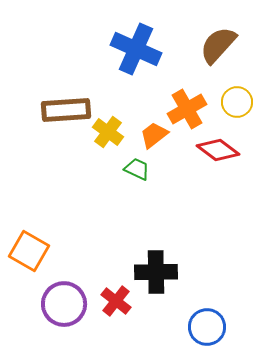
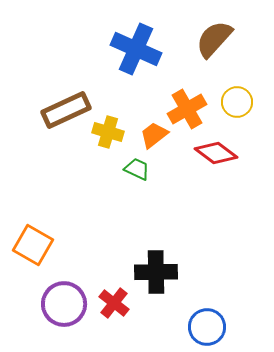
brown semicircle: moved 4 px left, 6 px up
brown rectangle: rotated 21 degrees counterclockwise
yellow cross: rotated 20 degrees counterclockwise
red diamond: moved 2 px left, 3 px down
orange square: moved 4 px right, 6 px up
red cross: moved 2 px left, 2 px down
